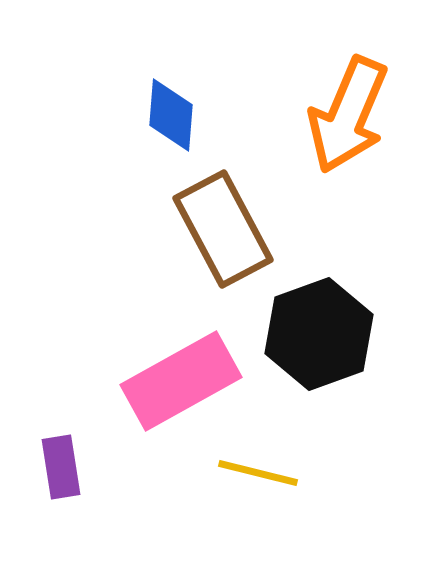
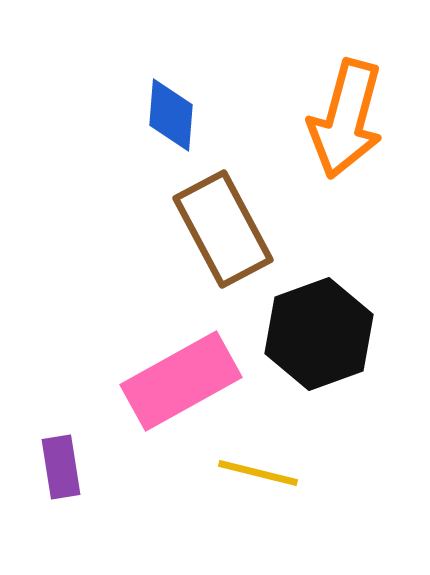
orange arrow: moved 2 px left, 4 px down; rotated 8 degrees counterclockwise
